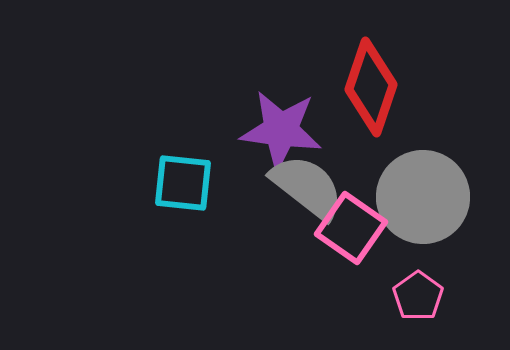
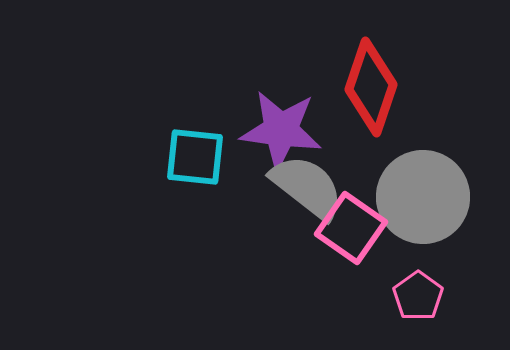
cyan square: moved 12 px right, 26 px up
